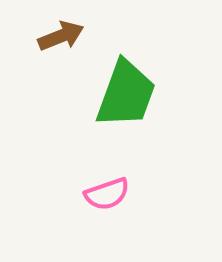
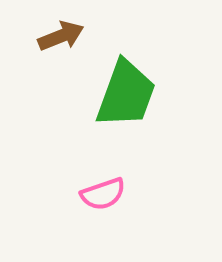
pink semicircle: moved 4 px left
